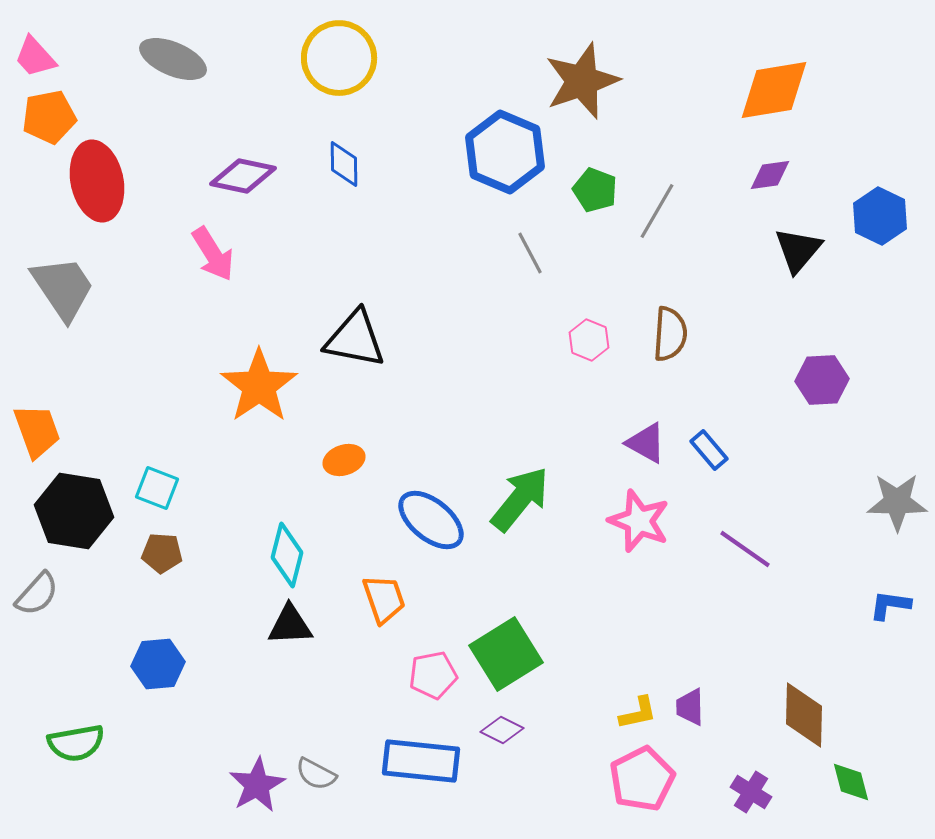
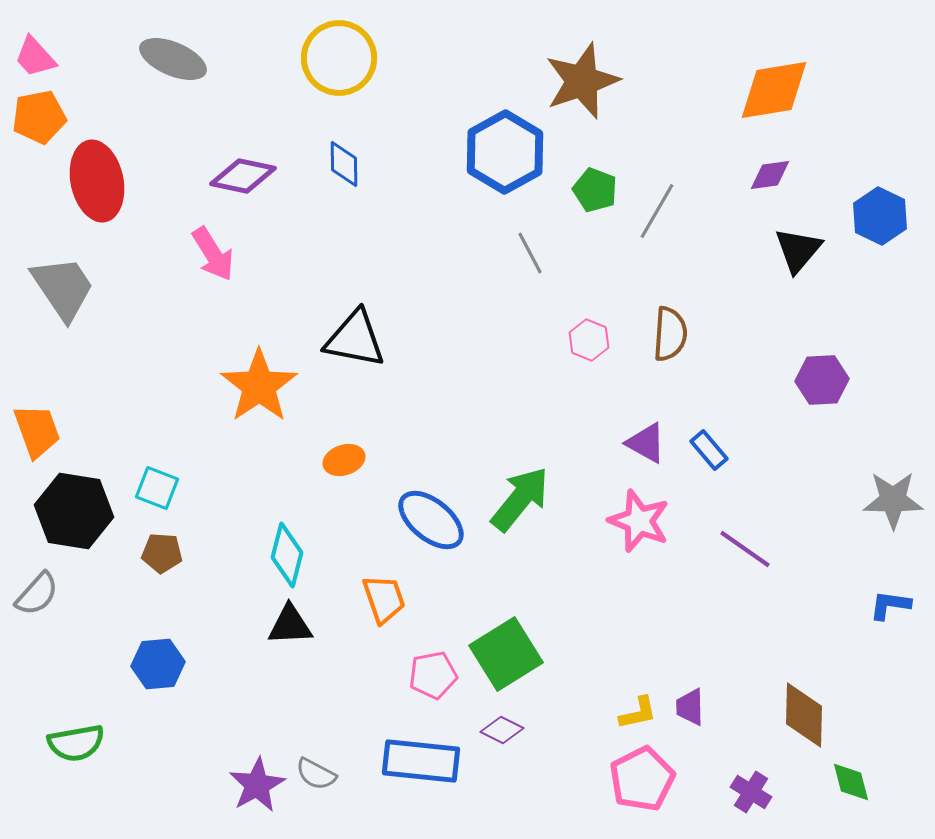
orange pentagon at (49, 117): moved 10 px left
blue hexagon at (505, 152): rotated 8 degrees clockwise
gray star at (897, 502): moved 4 px left, 2 px up
